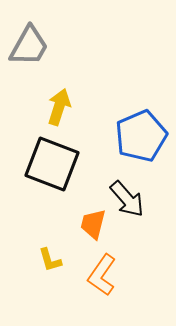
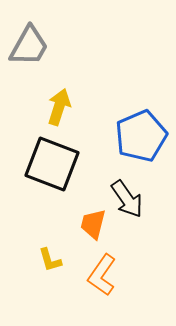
black arrow: rotated 6 degrees clockwise
